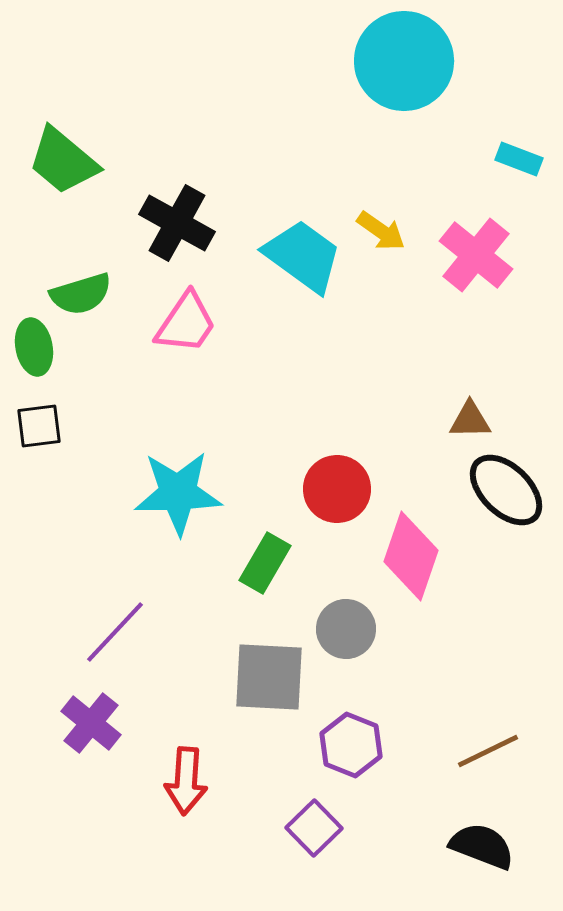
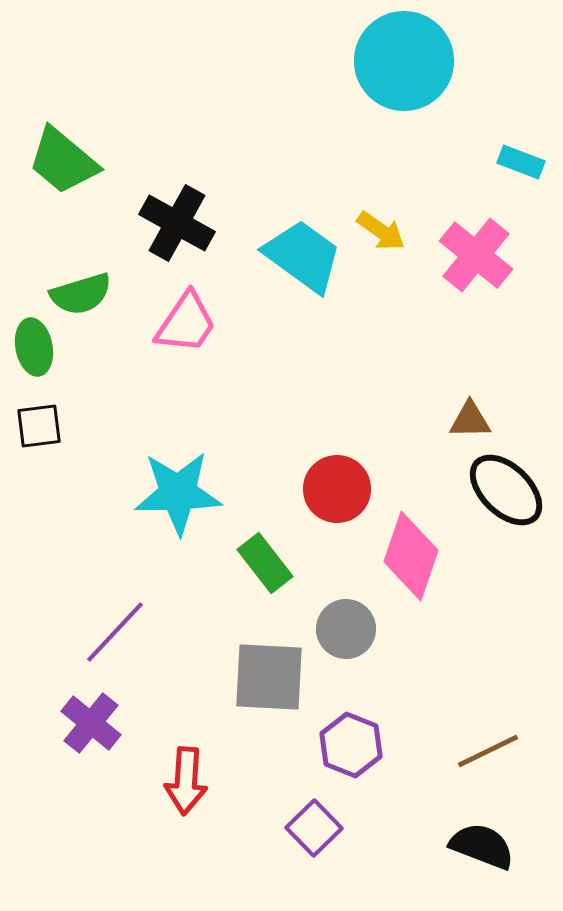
cyan rectangle: moved 2 px right, 3 px down
green rectangle: rotated 68 degrees counterclockwise
